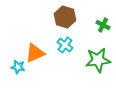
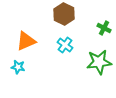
brown hexagon: moved 1 px left, 3 px up; rotated 10 degrees clockwise
green cross: moved 1 px right, 3 px down
orange triangle: moved 9 px left, 12 px up
green star: moved 1 px right, 2 px down
